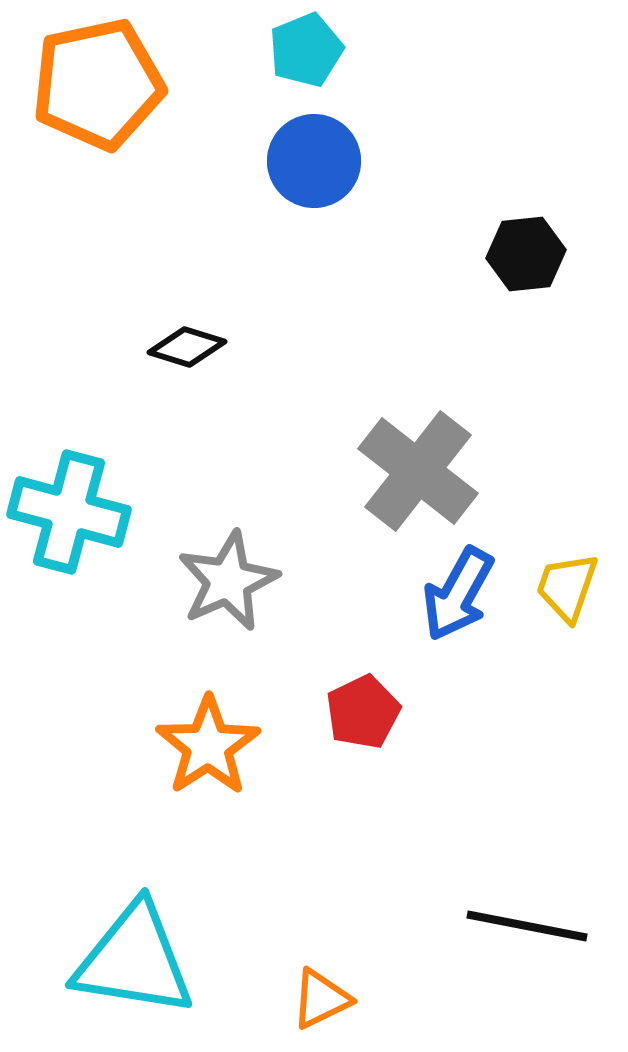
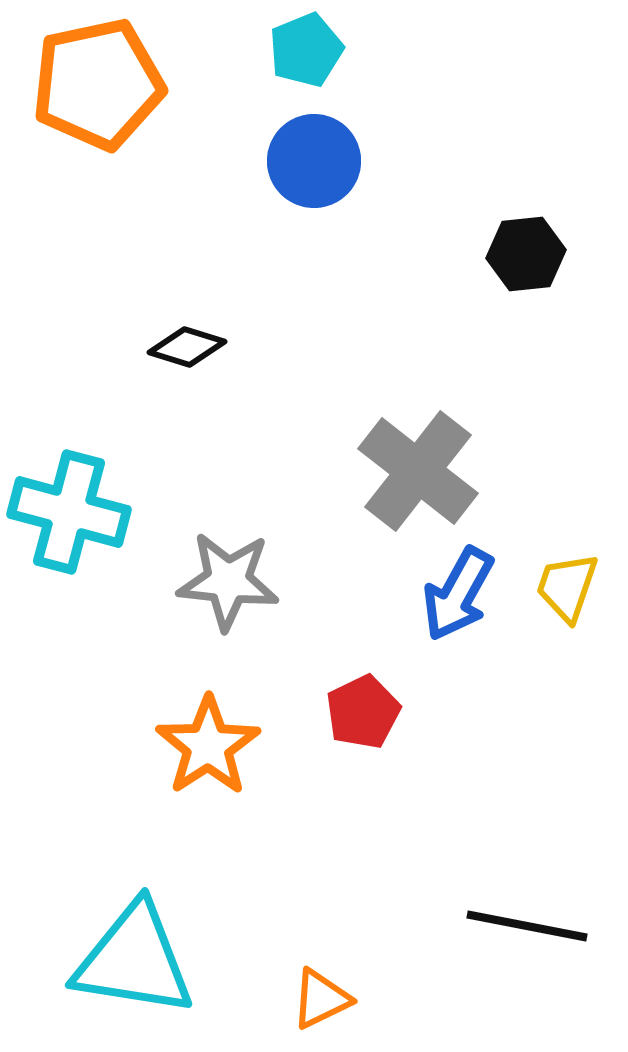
gray star: rotated 30 degrees clockwise
